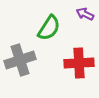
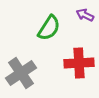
purple arrow: moved 1 px down
gray cross: moved 1 px right, 13 px down; rotated 16 degrees counterclockwise
